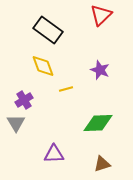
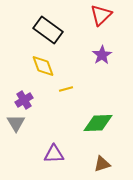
purple star: moved 2 px right, 15 px up; rotated 18 degrees clockwise
